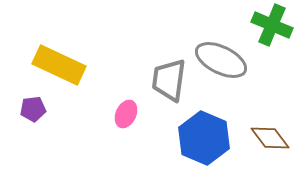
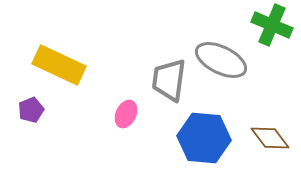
purple pentagon: moved 2 px left, 1 px down; rotated 15 degrees counterclockwise
blue hexagon: rotated 18 degrees counterclockwise
